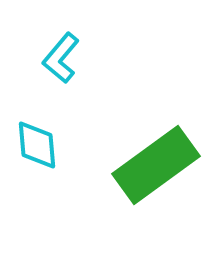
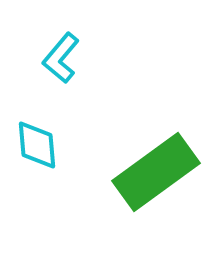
green rectangle: moved 7 px down
